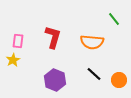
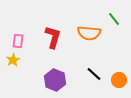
orange semicircle: moved 3 px left, 9 px up
